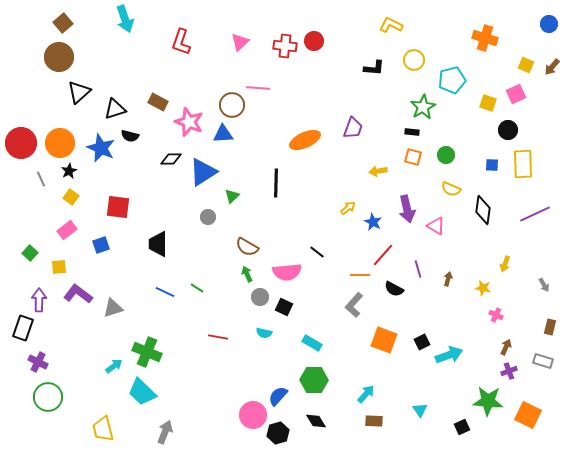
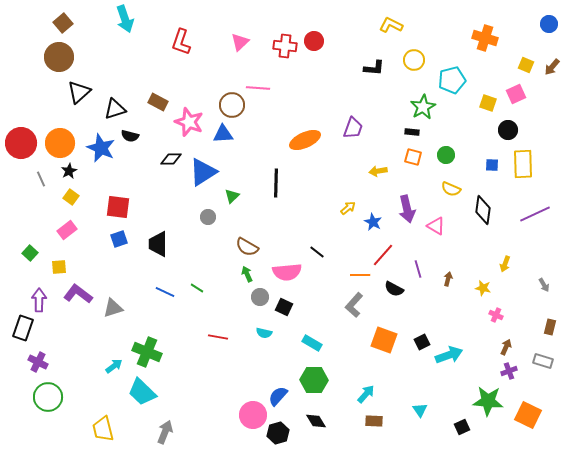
blue square at (101, 245): moved 18 px right, 6 px up
